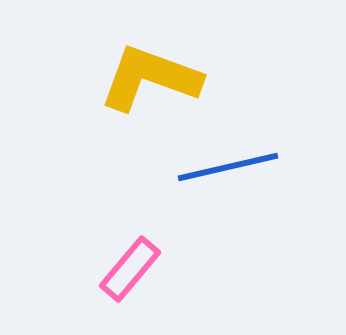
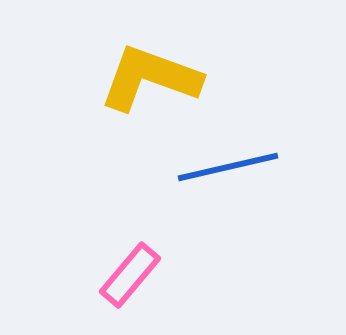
pink rectangle: moved 6 px down
